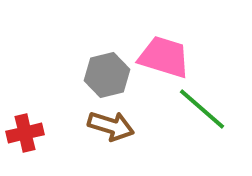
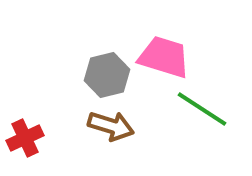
green line: rotated 8 degrees counterclockwise
red cross: moved 5 px down; rotated 12 degrees counterclockwise
